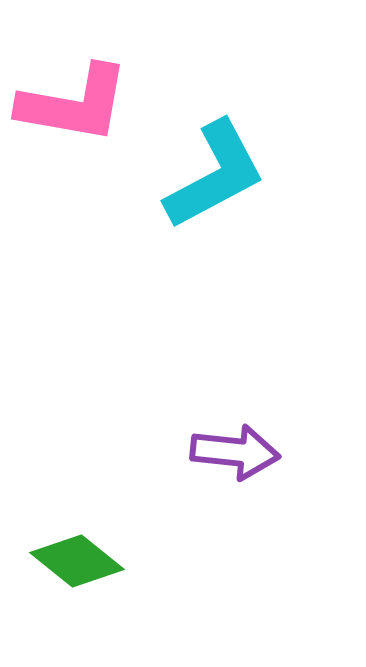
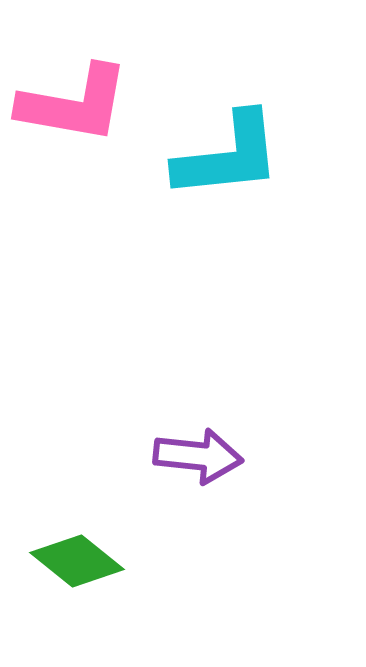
cyan L-shape: moved 13 px right, 19 px up; rotated 22 degrees clockwise
purple arrow: moved 37 px left, 4 px down
